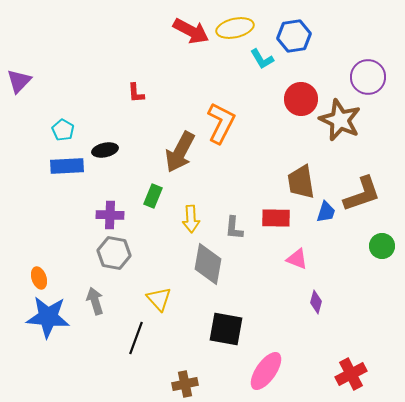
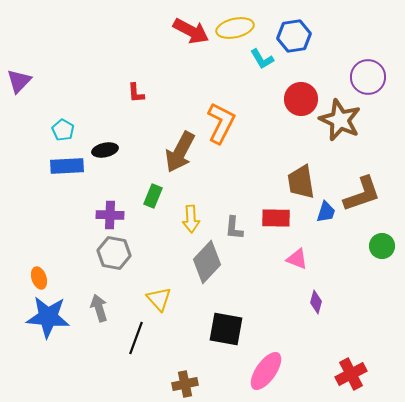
gray diamond: moved 1 px left, 2 px up; rotated 33 degrees clockwise
gray arrow: moved 4 px right, 7 px down
